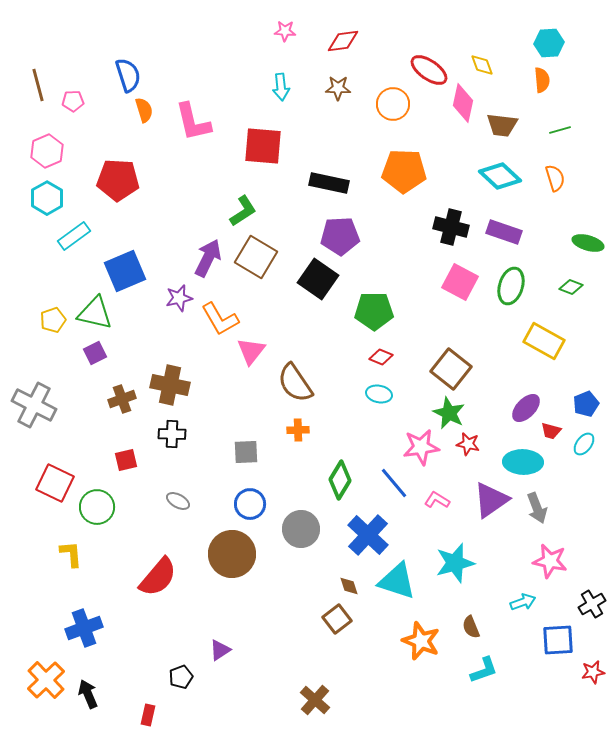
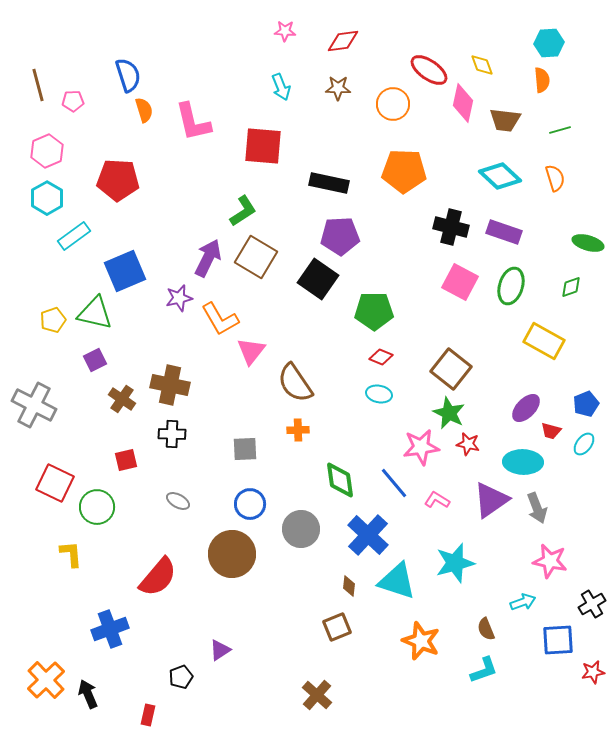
cyan arrow at (281, 87): rotated 16 degrees counterclockwise
brown trapezoid at (502, 125): moved 3 px right, 5 px up
green diamond at (571, 287): rotated 40 degrees counterclockwise
purple square at (95, 353): moved 7 px down
brown cross at (122, 399): rotated 36 degrees counterclockwise
gray square at (246, 452): moved 1 px left, 3 px up
green diamond at (340, 480): rotated 39 degrees counterclockwise
brown diamond at (349, 586): rotated 25 degrees clockwise
brown square at (337, 619): moved 8 px down; rotated 16 degrees clockwise
brown semicircle at (471, 627): moved 15 px right, 2 px down
blue cross at (84, 628): moved 26 px right, 1 px down
brown cross at (315, 700): moved 2 px right, 5 px up
